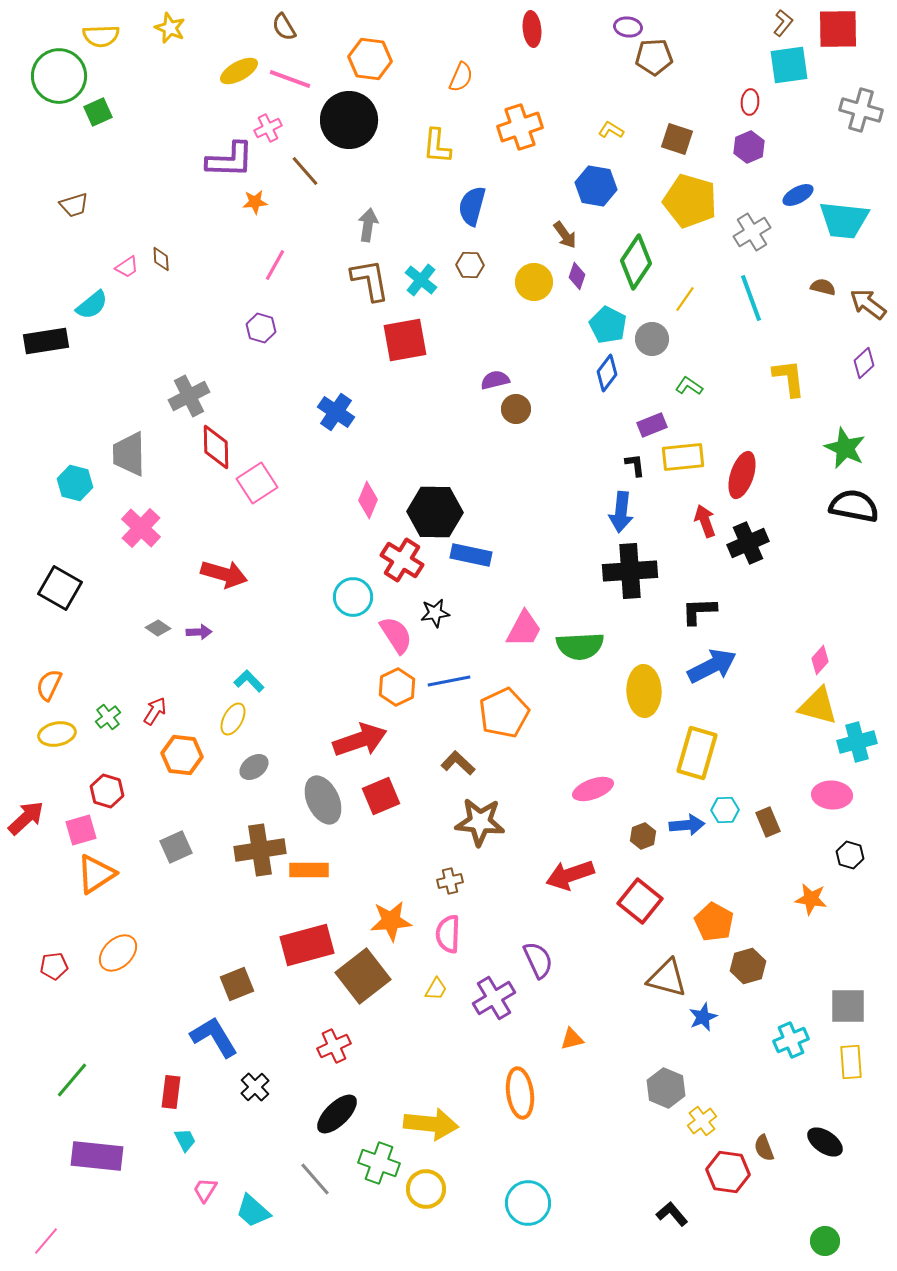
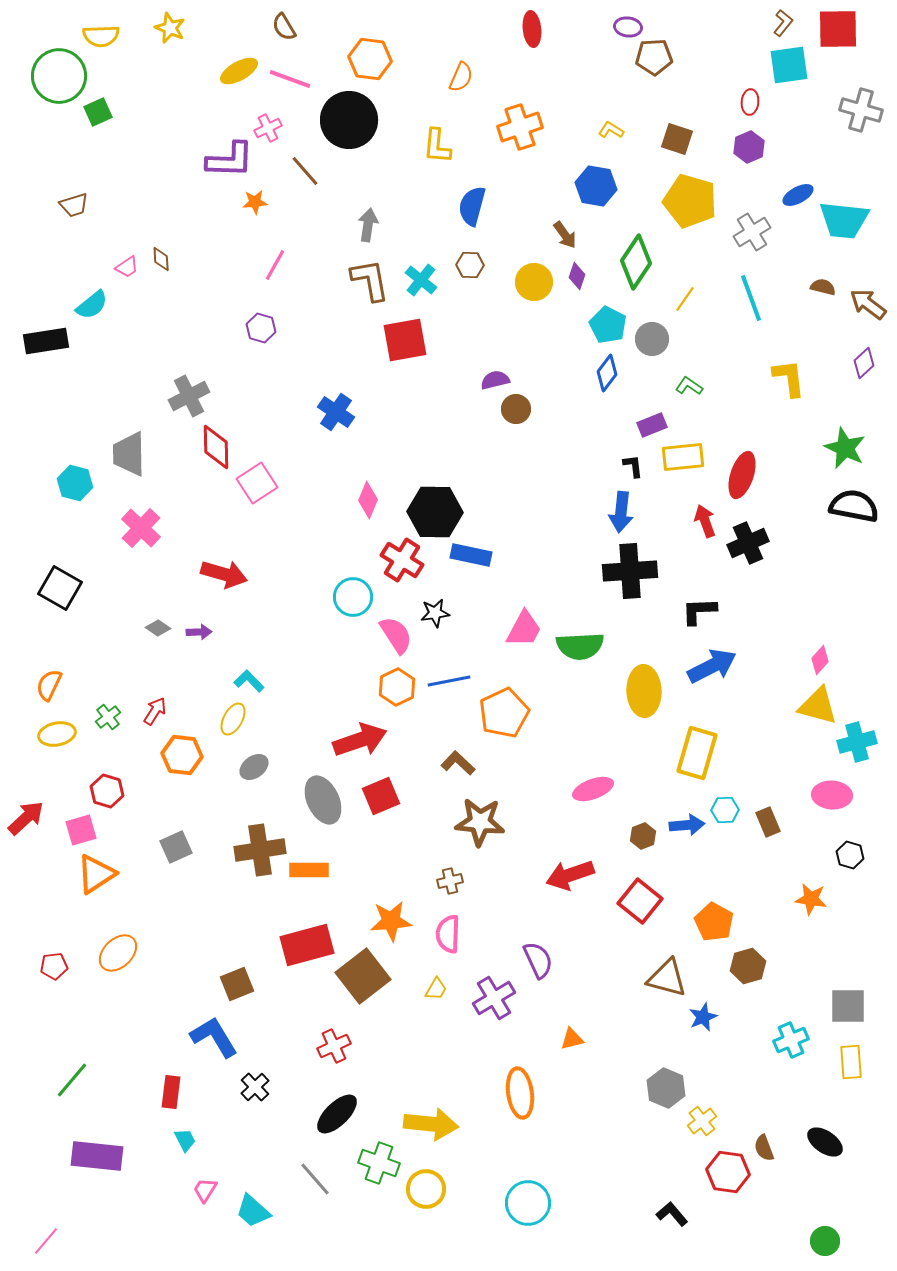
black L-shape at (635, 465): moved 2 px left, 1 px down
